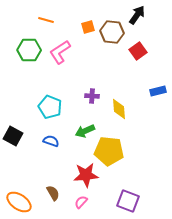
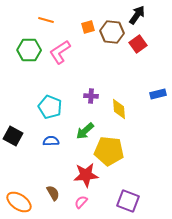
red square: moved 7 px up
blue rectangle: moved 3 px down
purple cross: moved 1 px left
green arrow: rotated 18 degrees counterclockwise
blue semicircle: rotated 21 degrees counterclockwise
